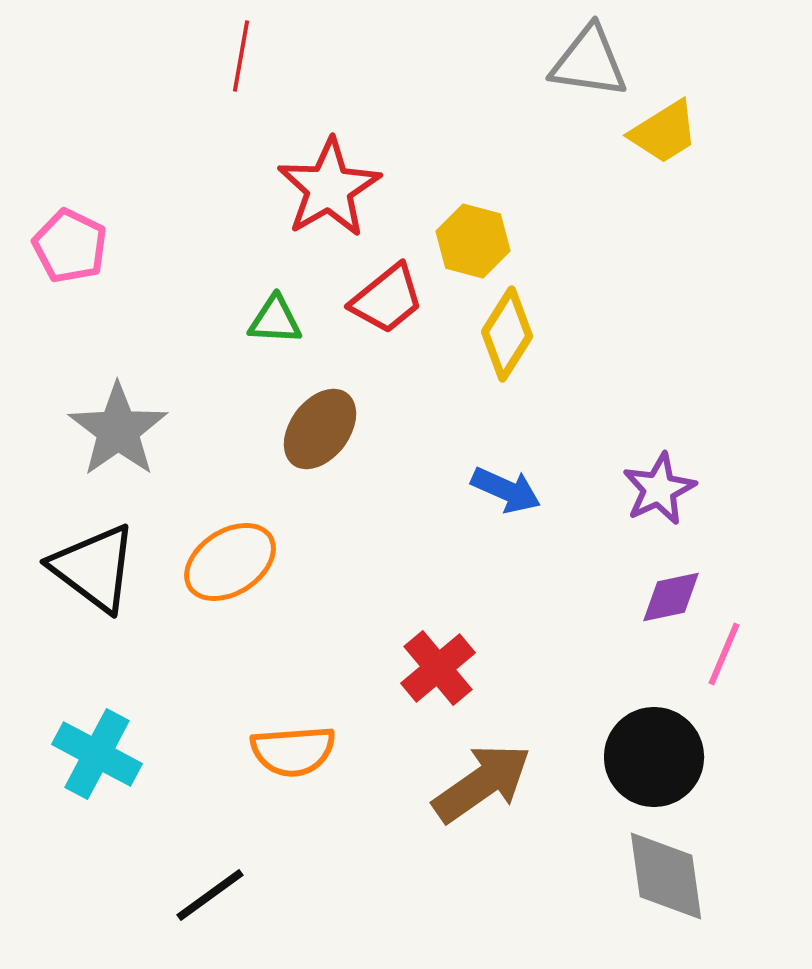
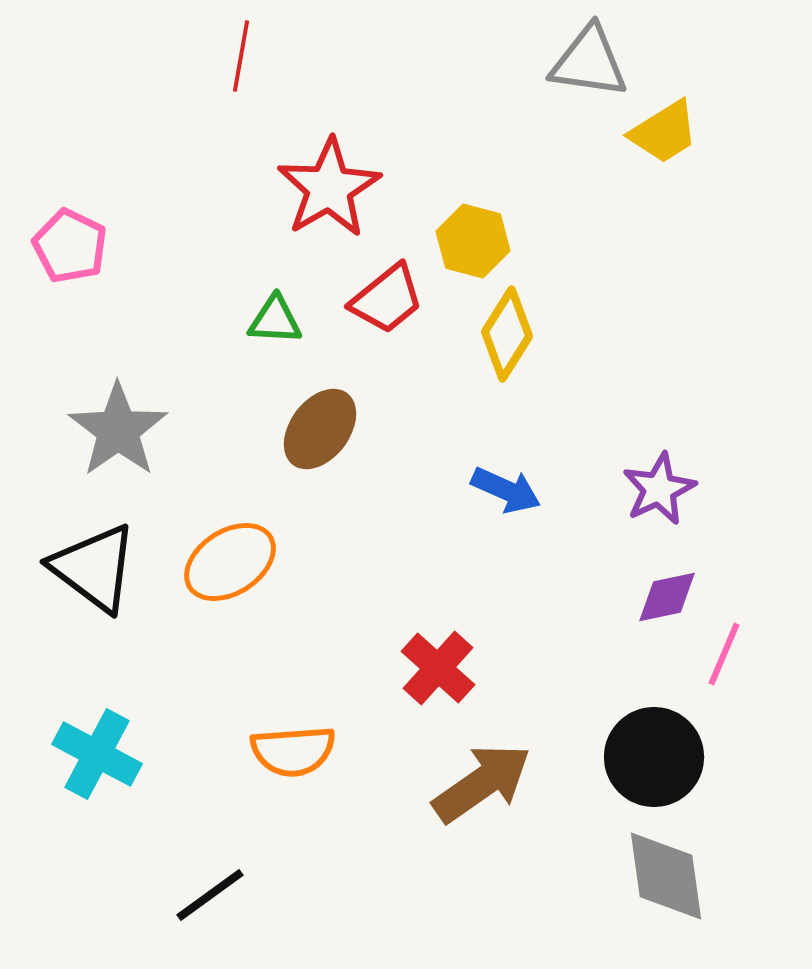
purple diamond: moved 4 px left
red cross: rotated 8 degrees counterclockwise
